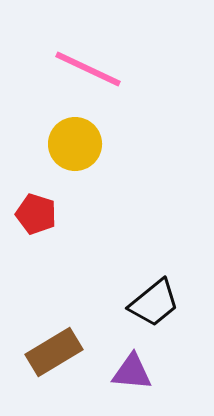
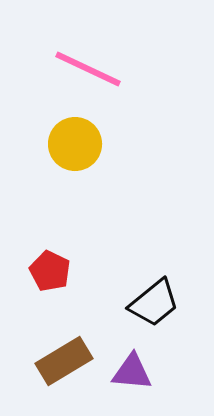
red pentagon: moved 14 px right, 57 px down; rotated 9 degrees clockwise
brown rectangle: moved 10 px right, 9 px down
